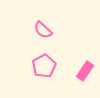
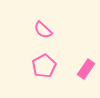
pink rectangle: moved 1 px right, 2 px up
